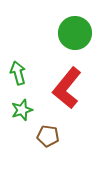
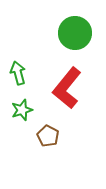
brown pentagon: rotated 20 degrees clockwise
